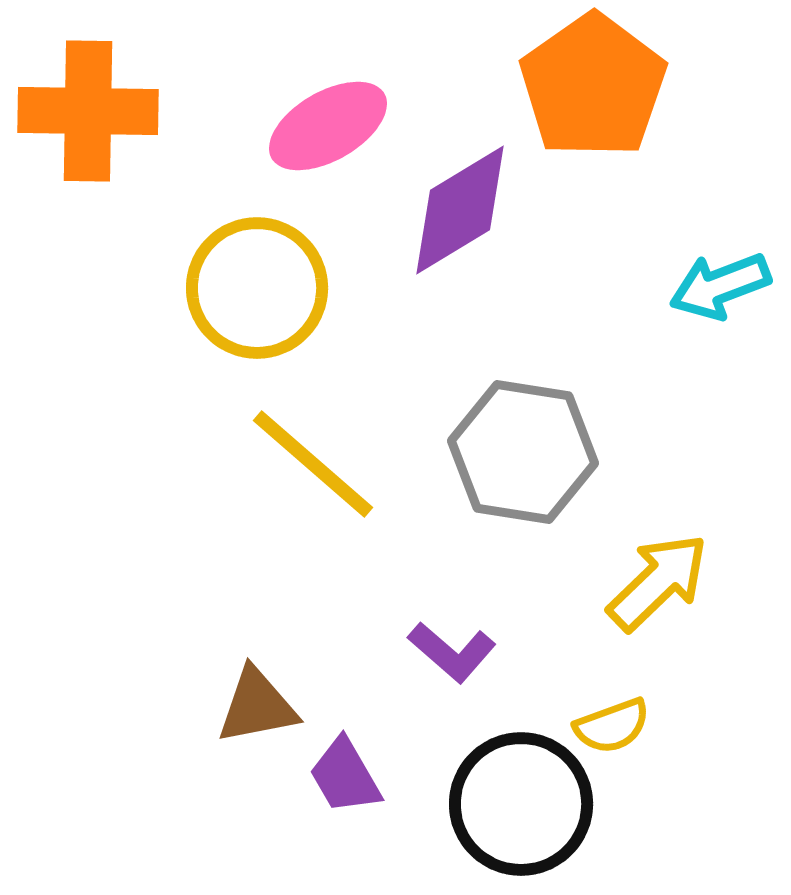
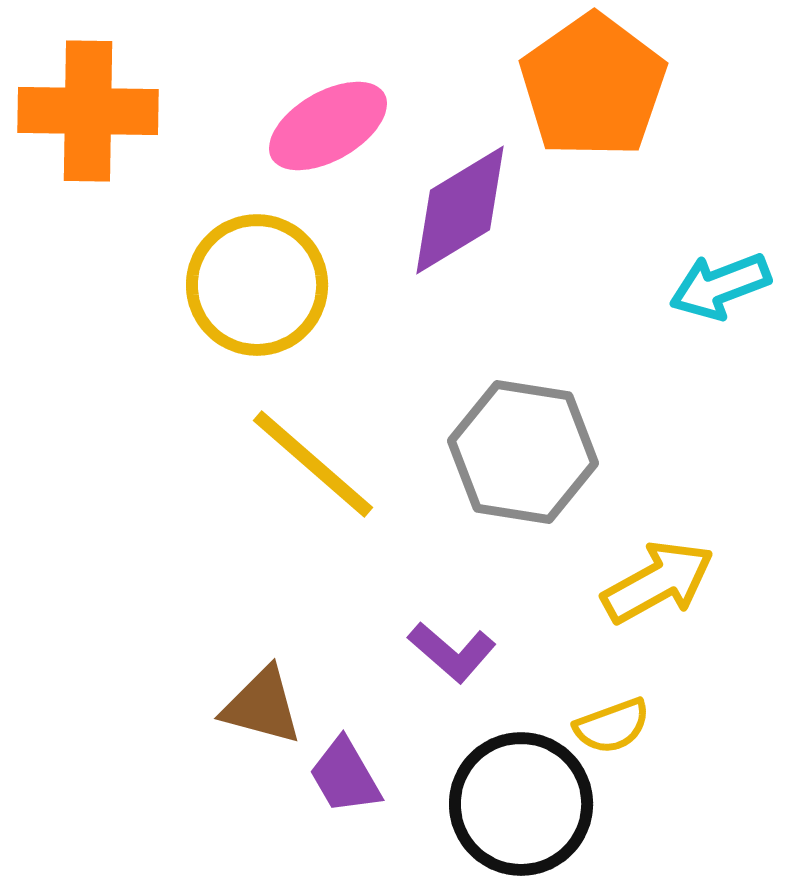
yellow circle: moved 3 px up
yellow arrow: rotated 15 degrees clockwise
brown triangle: moved 5 px right; rotated 26 degrees clockwise
